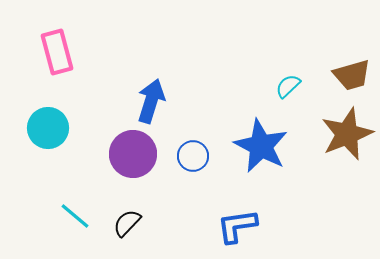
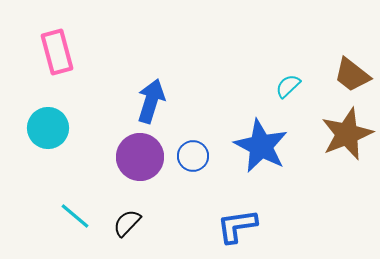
brown trapezoid: rotated 54 degrees clockwise
purple circle: moved 7 px right, 3 px down
